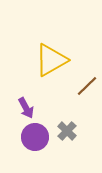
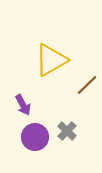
brown line: moved 1 px up
purple arrow: moved 3 px left, 3 px up
